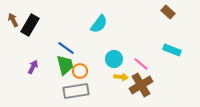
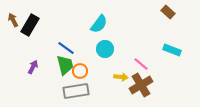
cyan circle: moved 9 px left, 10 px up
